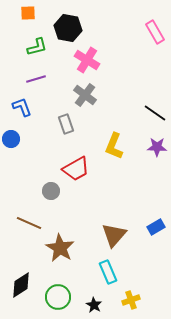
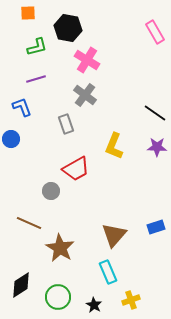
blue rectangle: rotated 12 degrees clockwise
